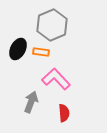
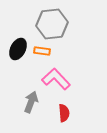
gray hexagon: moved 1 px up; rotated 16 degrees clockwise
orange rectangle: moved 1 px right, 1 px up
